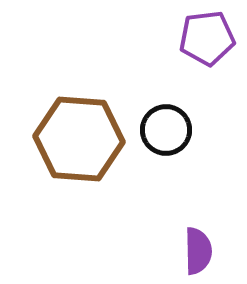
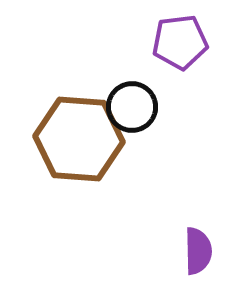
purple pentagon: moved 27 px left, 4 px down
black circle: moved 34 px left, 23 px up
